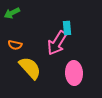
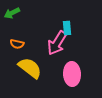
orange semicircle: moved 2 px right, 1 px up
yellow semicircle: rotated 10 degrees counterclockwise
pink ellipse: moved 2 px left, 1 px down
